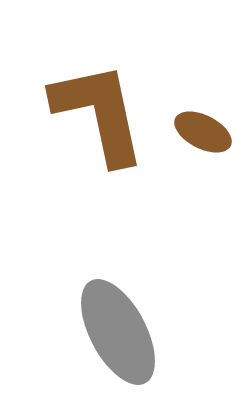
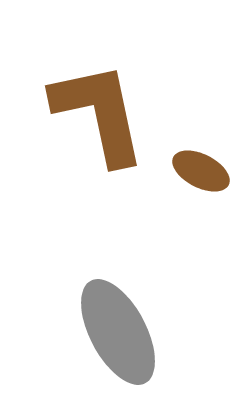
brown ellipse: moved 2 px left, 39 px down
